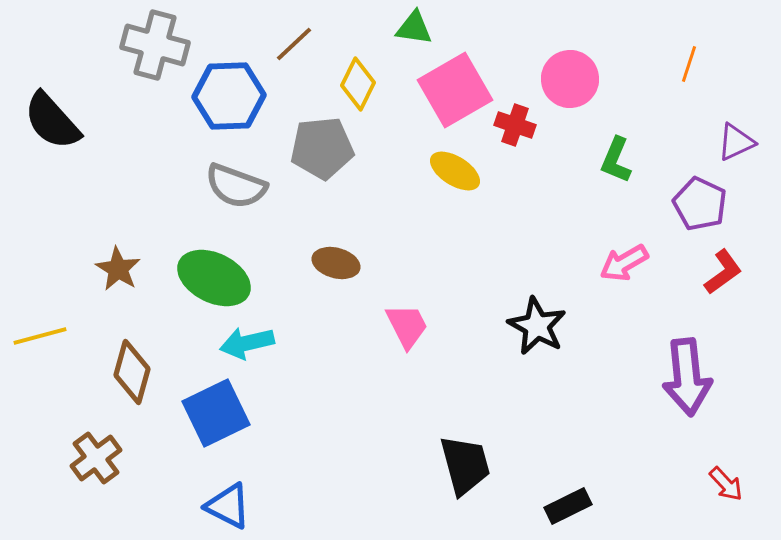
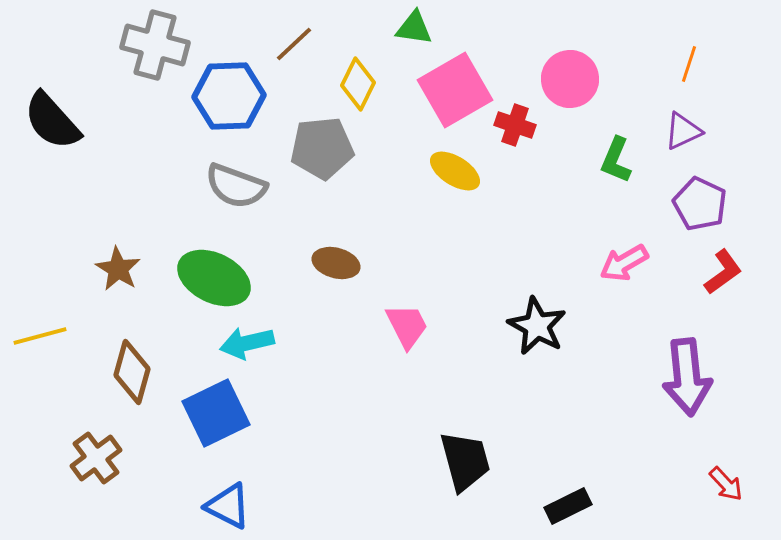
purple triangle: moved 53 px left, 11 px up
black trapezoid: moved 4 px up
